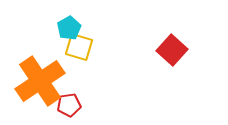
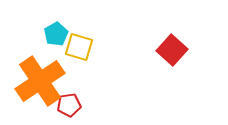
cyan pentagon: moved 13 px left, 6 px down
